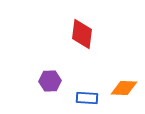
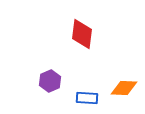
purple hexagon: rotated 20 degrees counterclockwise
